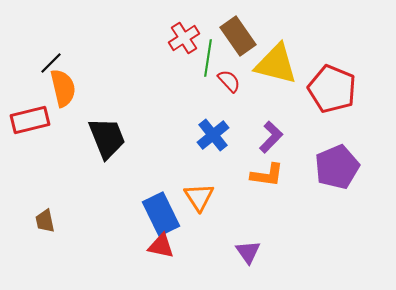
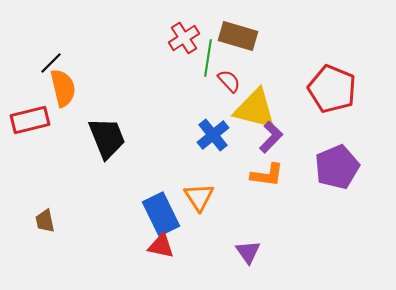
brown rectangle: rotated 39 degrees counterclockwise
yellow triangle: moved 21 px left, 45 px down
